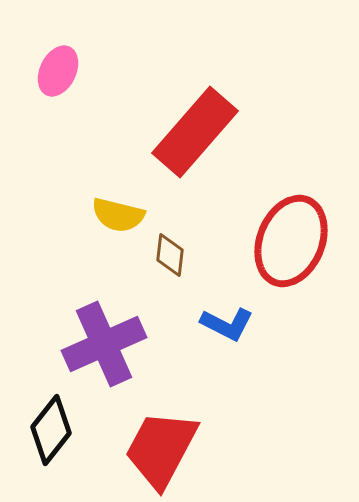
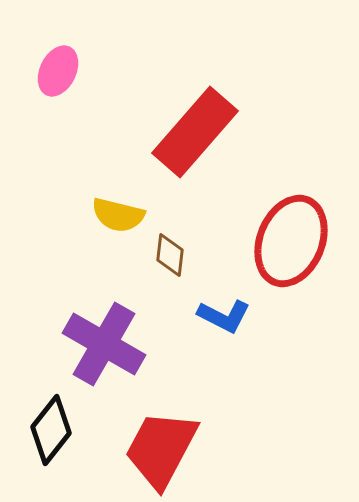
blue L-shape: moved 3 px left, 8 px up
purple cross: rotated 36 degrees counterclockwise
